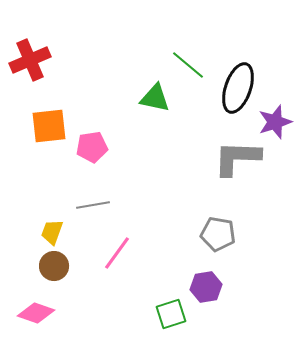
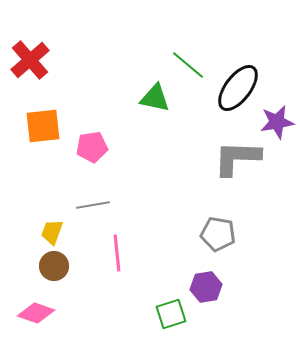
red cross: rotated 18 degrees counterclockwise
black ellipse: rotated 18 degrees clockwise
purple star: moved 2 px right; rotated 8 degrees clockwise
orange square: moved 6 px left
pink line: rotated 42 degrees counterclockwise
